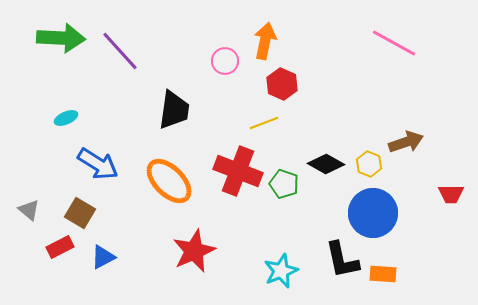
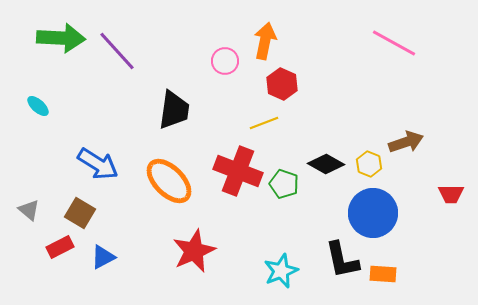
purple line: moved 3 px left
cyan ellipse: moved 28 px left, 12 px up; rotated 65 degrees clockwise
